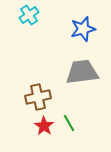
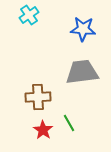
blue star: rotated 20 degrees clockwise
brown cross: rotated 10 degrees clockwise
red star: moved 1 px left, 4 px down
